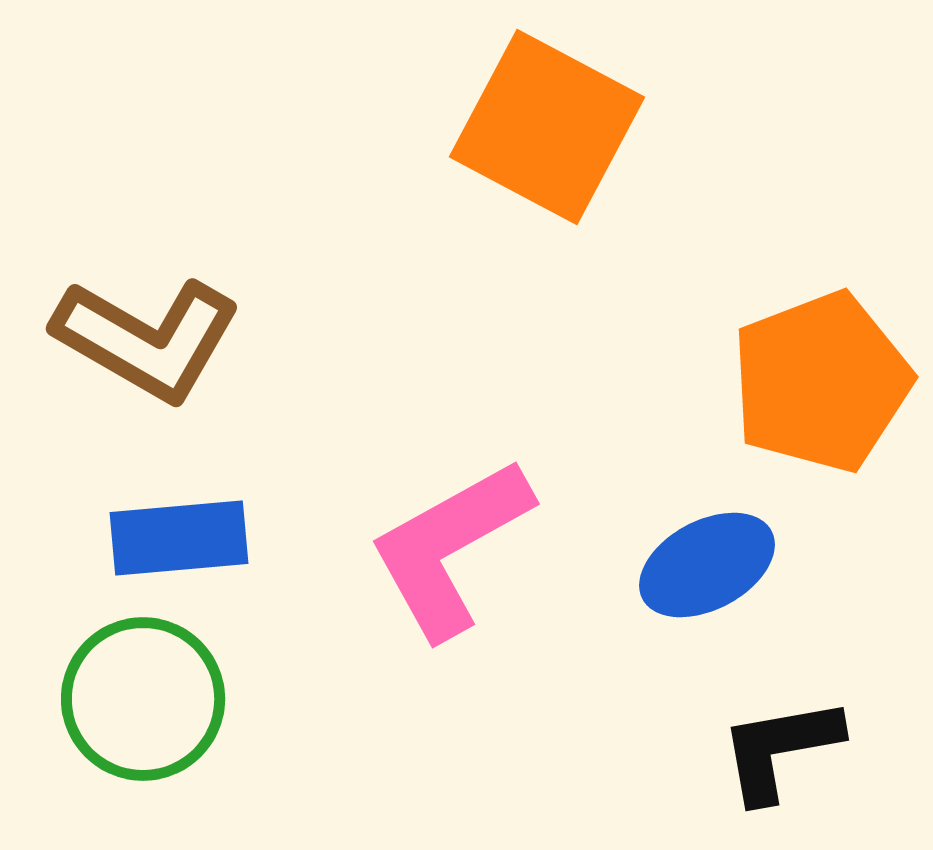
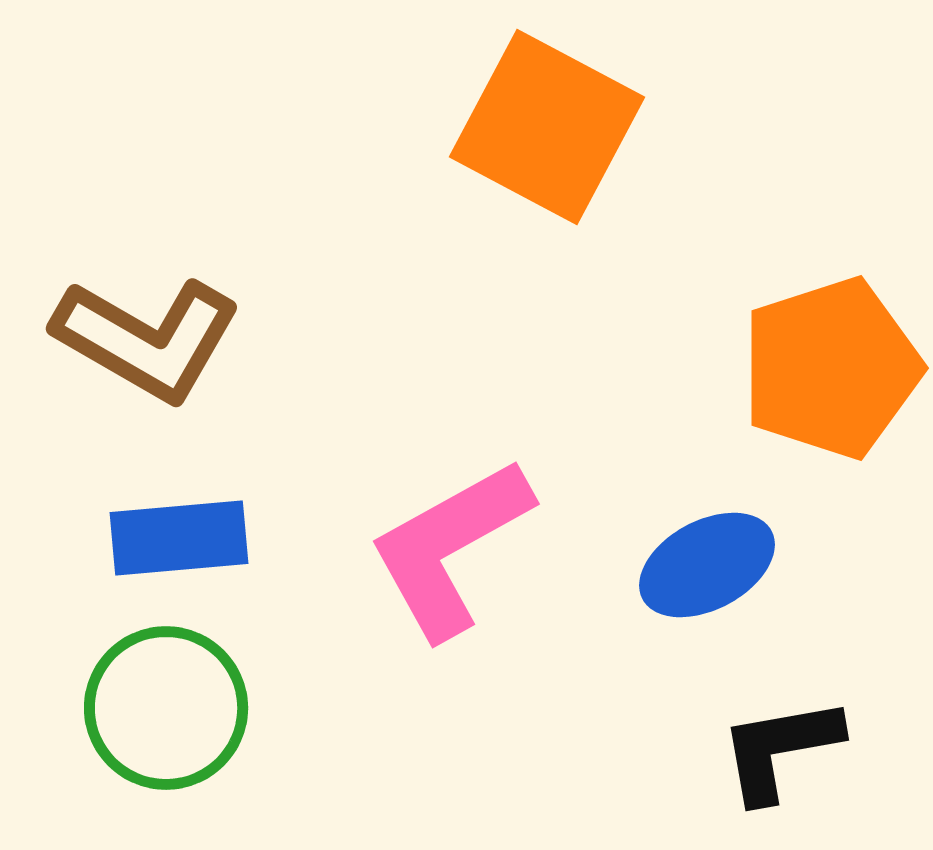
orange pentagon: moved 10 px right, 14 px up; rotated 3 degrees clockwise
green circle: moved 23 px right, 9 px down
